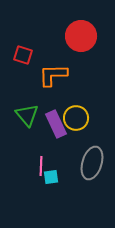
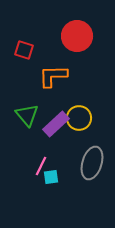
red circle: moved 4 px left
red square: moved 1 px right, 5 px up
orange L-shape: moved 1 px down
yellow circle: moved 3 px right
purple rectangle: rotated 72 degrees clockwise
pink line: rotated 24 degrees clockwise
